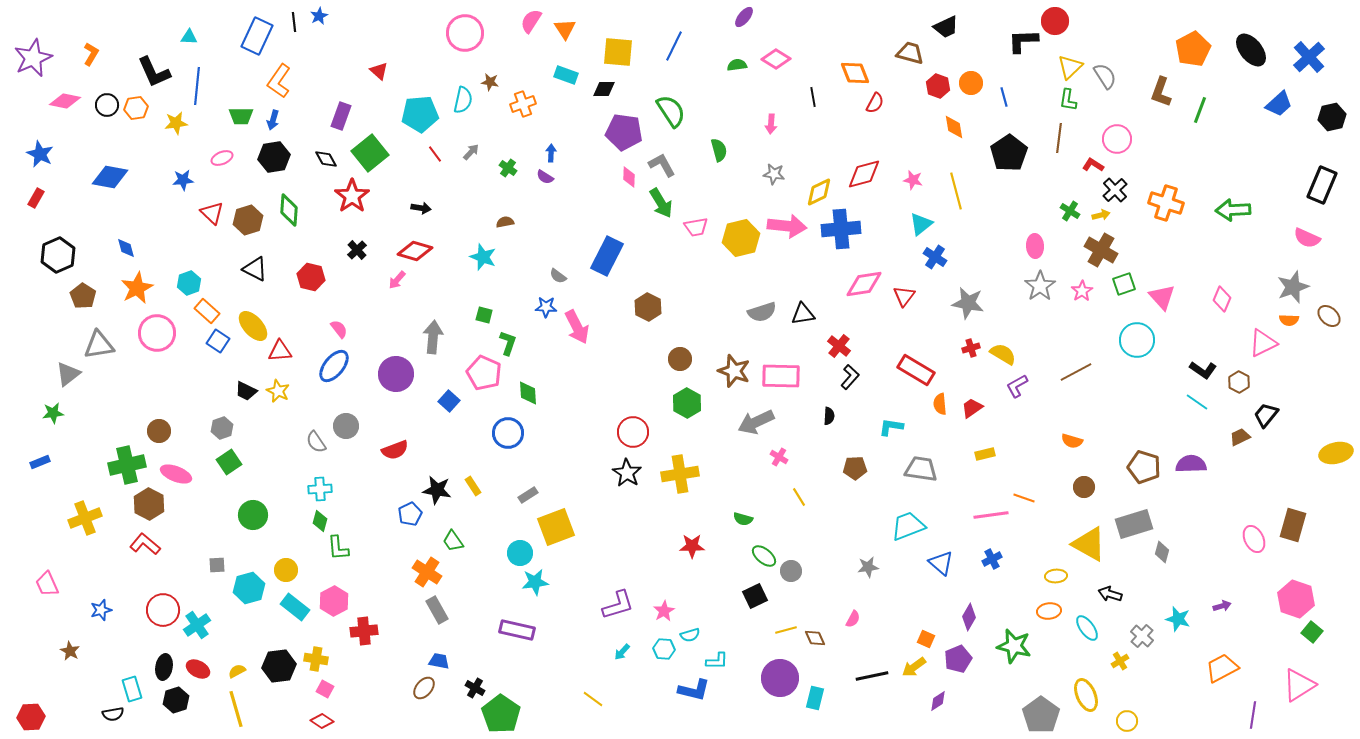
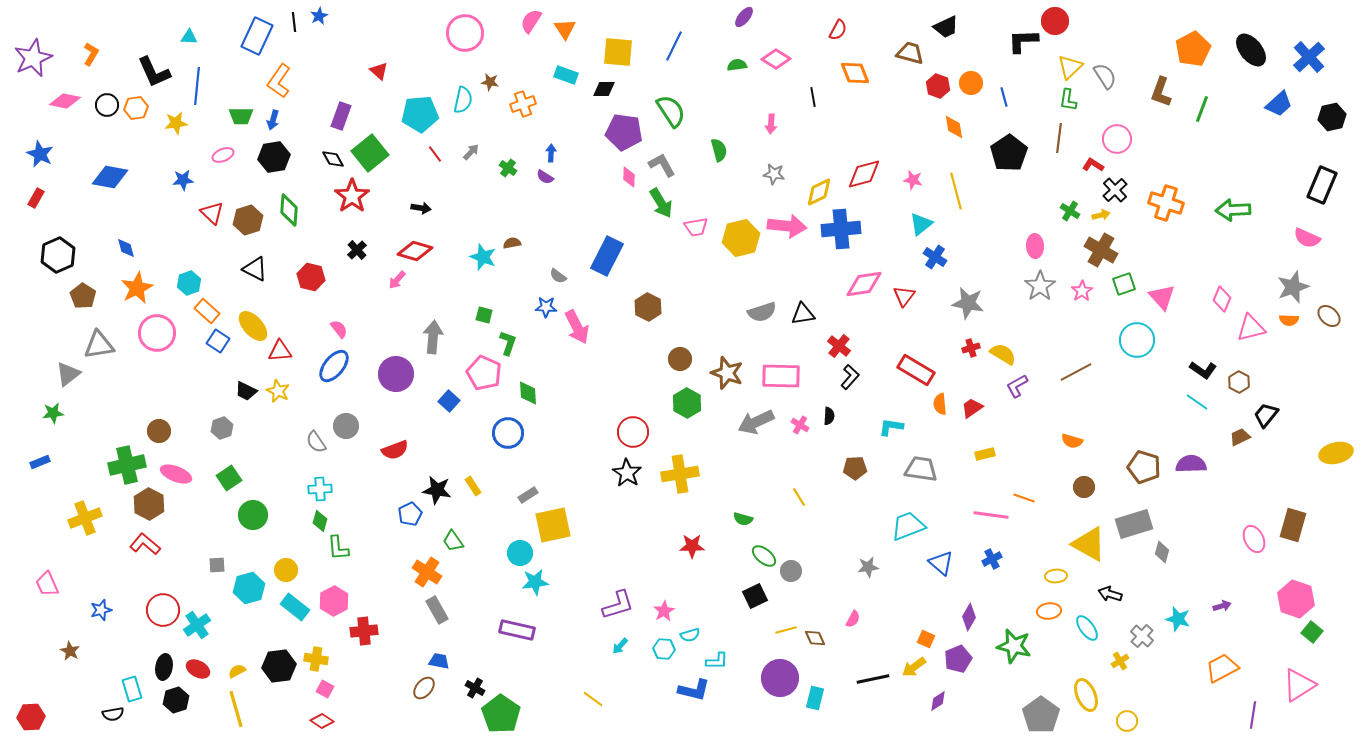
red semicircle at (875, 103): moved 37 px left, 73 px up
green line at (1200, 110): moved 2 px right, 1 px up
pink ellipse at (222, 158): moved 1 px right, 3 px up
black diamond at (326, 159): moved 7 px right
brown semicircle at (505, 222): moved 7 px right, 21 px down
pink triangle at (1263, 343): moved 12 px left, 15 px up; rotated 12 degrees clockwise
brown star at (734, 371): moved 7 px left, 2 px down
pink cross at (779, 457): moved 21 px right, 32 px up
green square at (229, 462): moved 16 px down
pink line at (991, 515): rotated 16 degrees clockwise
yellow square at (556, 527): moved 3 px left, 2 px up; rotated 9 degrees clockwise
cyan arrow at (622, 652): moved 2 px left, 6 px up
black line at (872, 676): moved 1 px right, 3 px down
